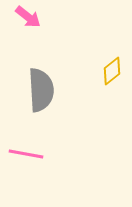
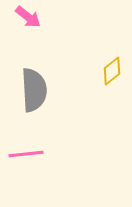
gray semicircle: moved 7 px left
pink line: rotated 16 degrees counterclockwise
